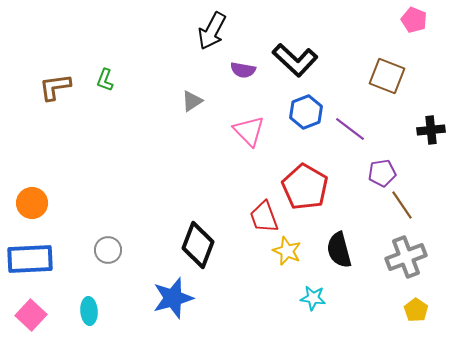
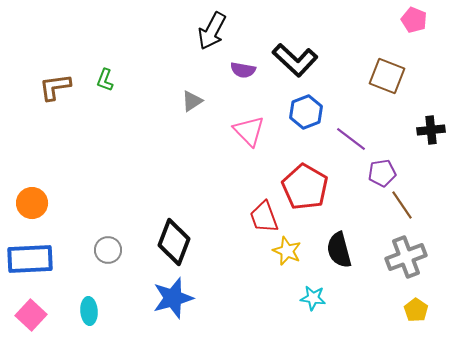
purple line: moved 1 px right, 10 px down
black diamond: moved 24 px left, 3 px up
